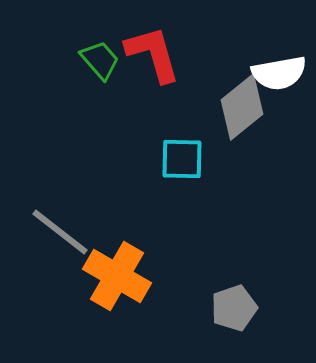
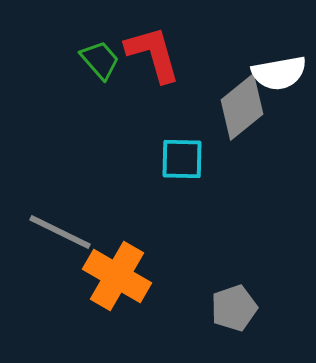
gray line: rotated 12 degrees counterclockwise
